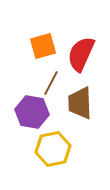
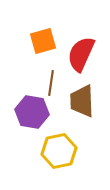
orange square: moved 5 px up
brown line: rotated 20 degrees counterclockwise
brown trapezoid: moved 2 px right, 2 px up
yellow hexagon: moved 6 px right, 2 px down
